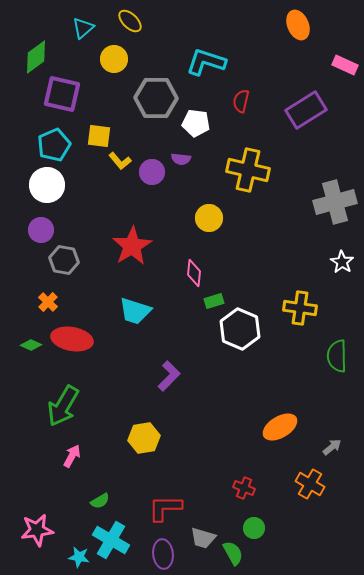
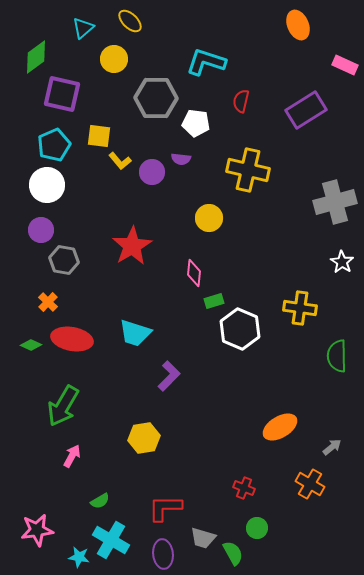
cyan trapezoid at (135, 311): moved 22 px down
green circle at (254, 528): moved 3 px right
